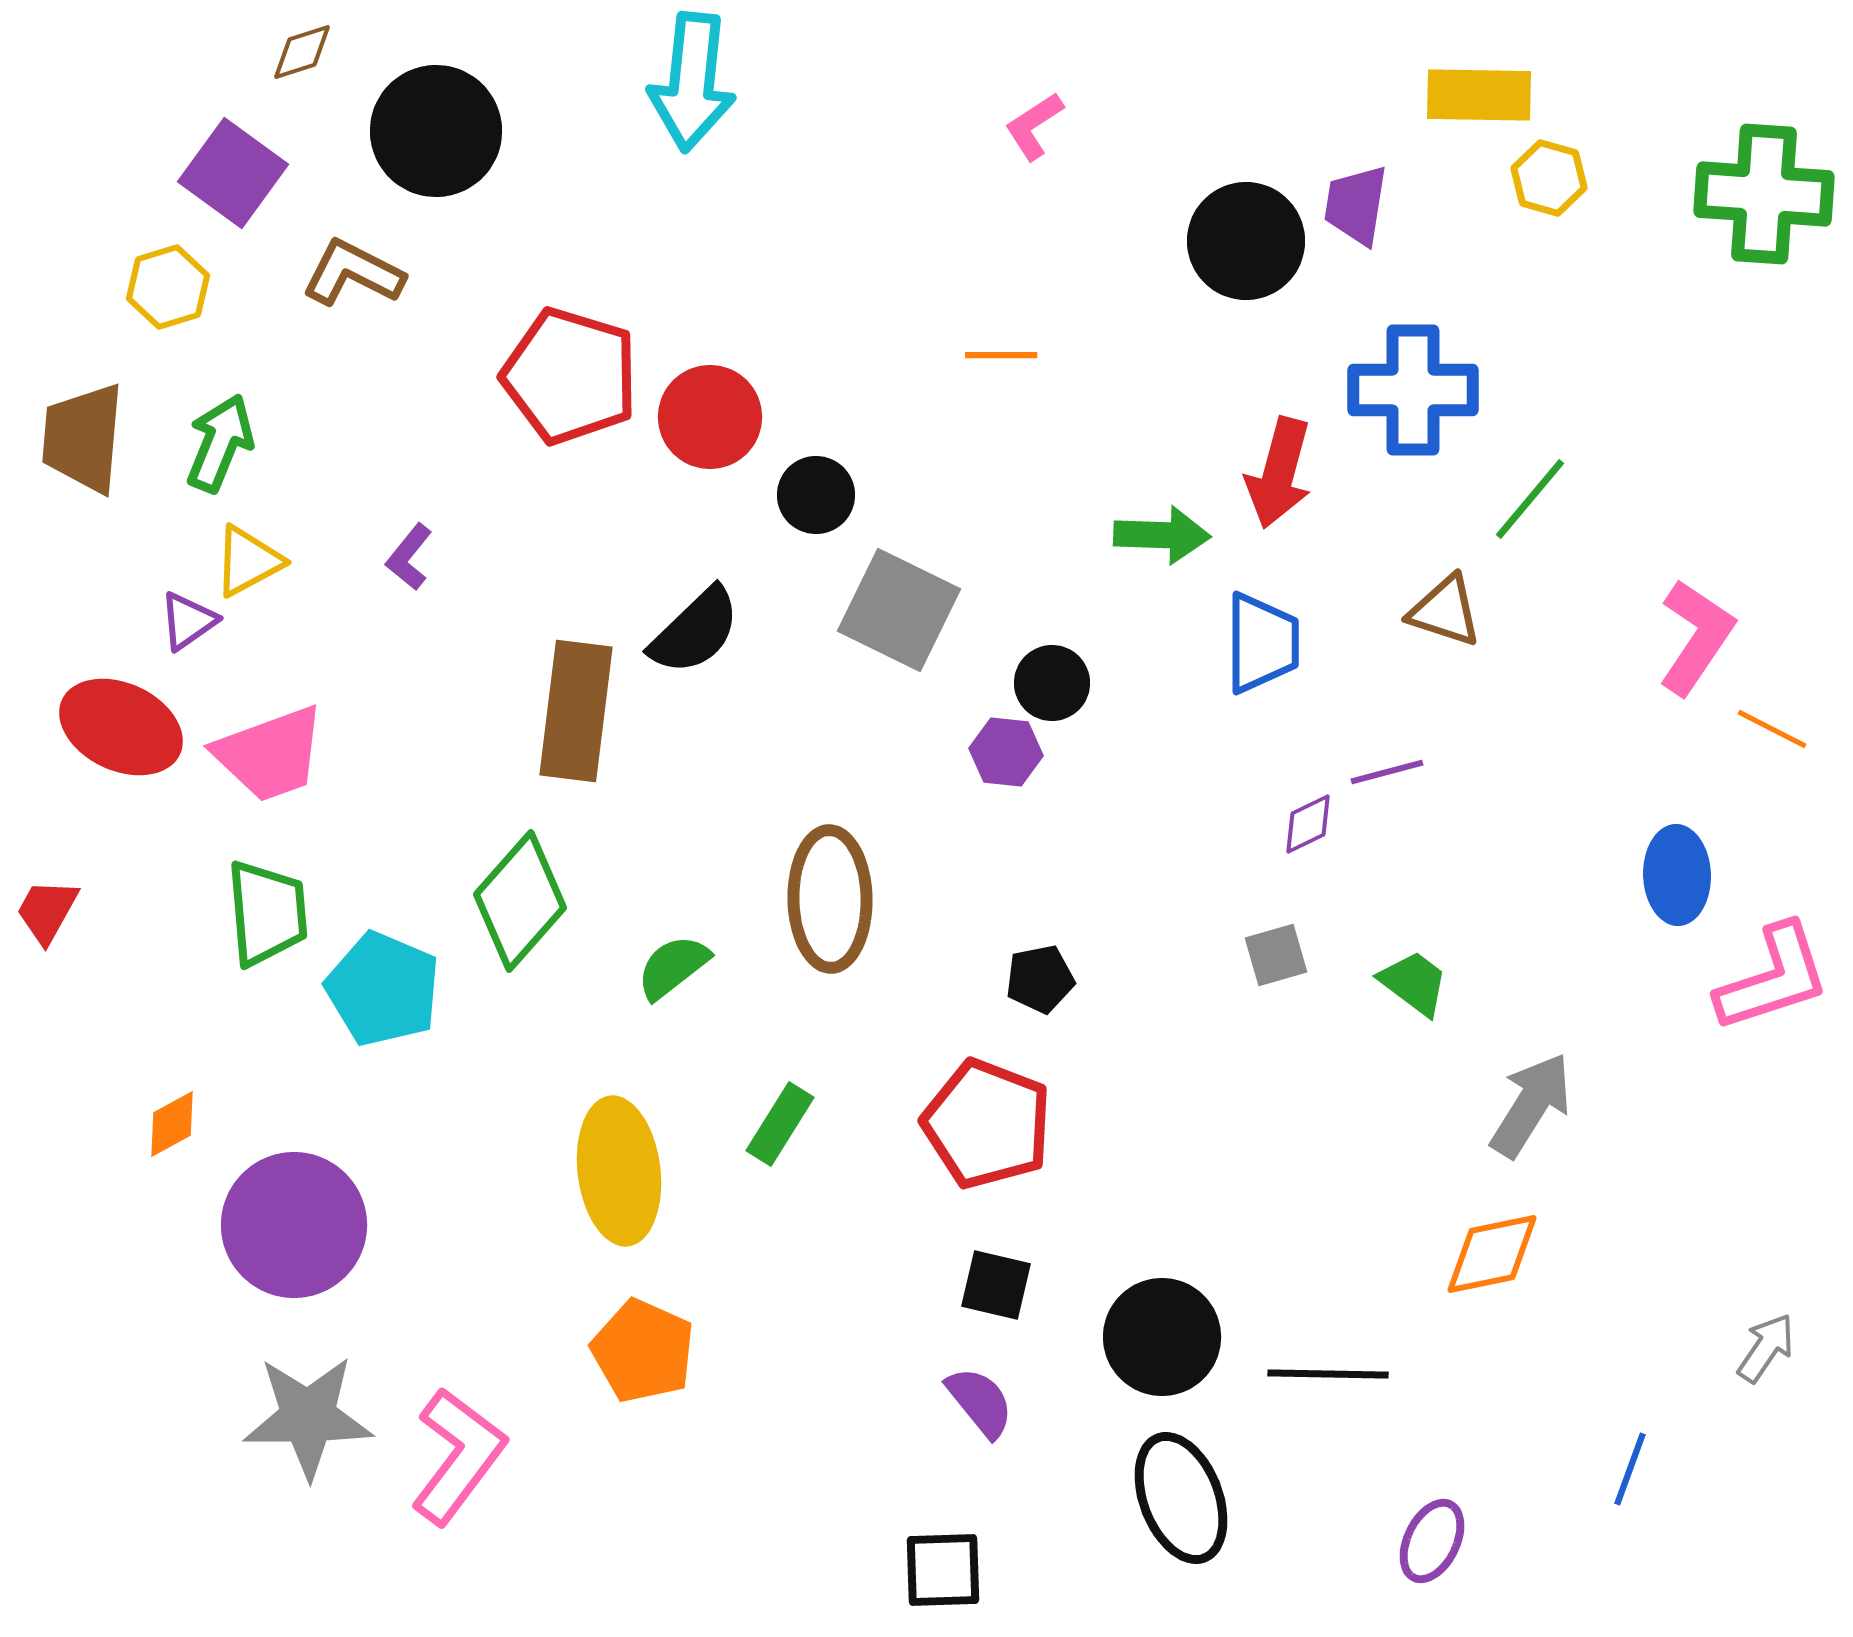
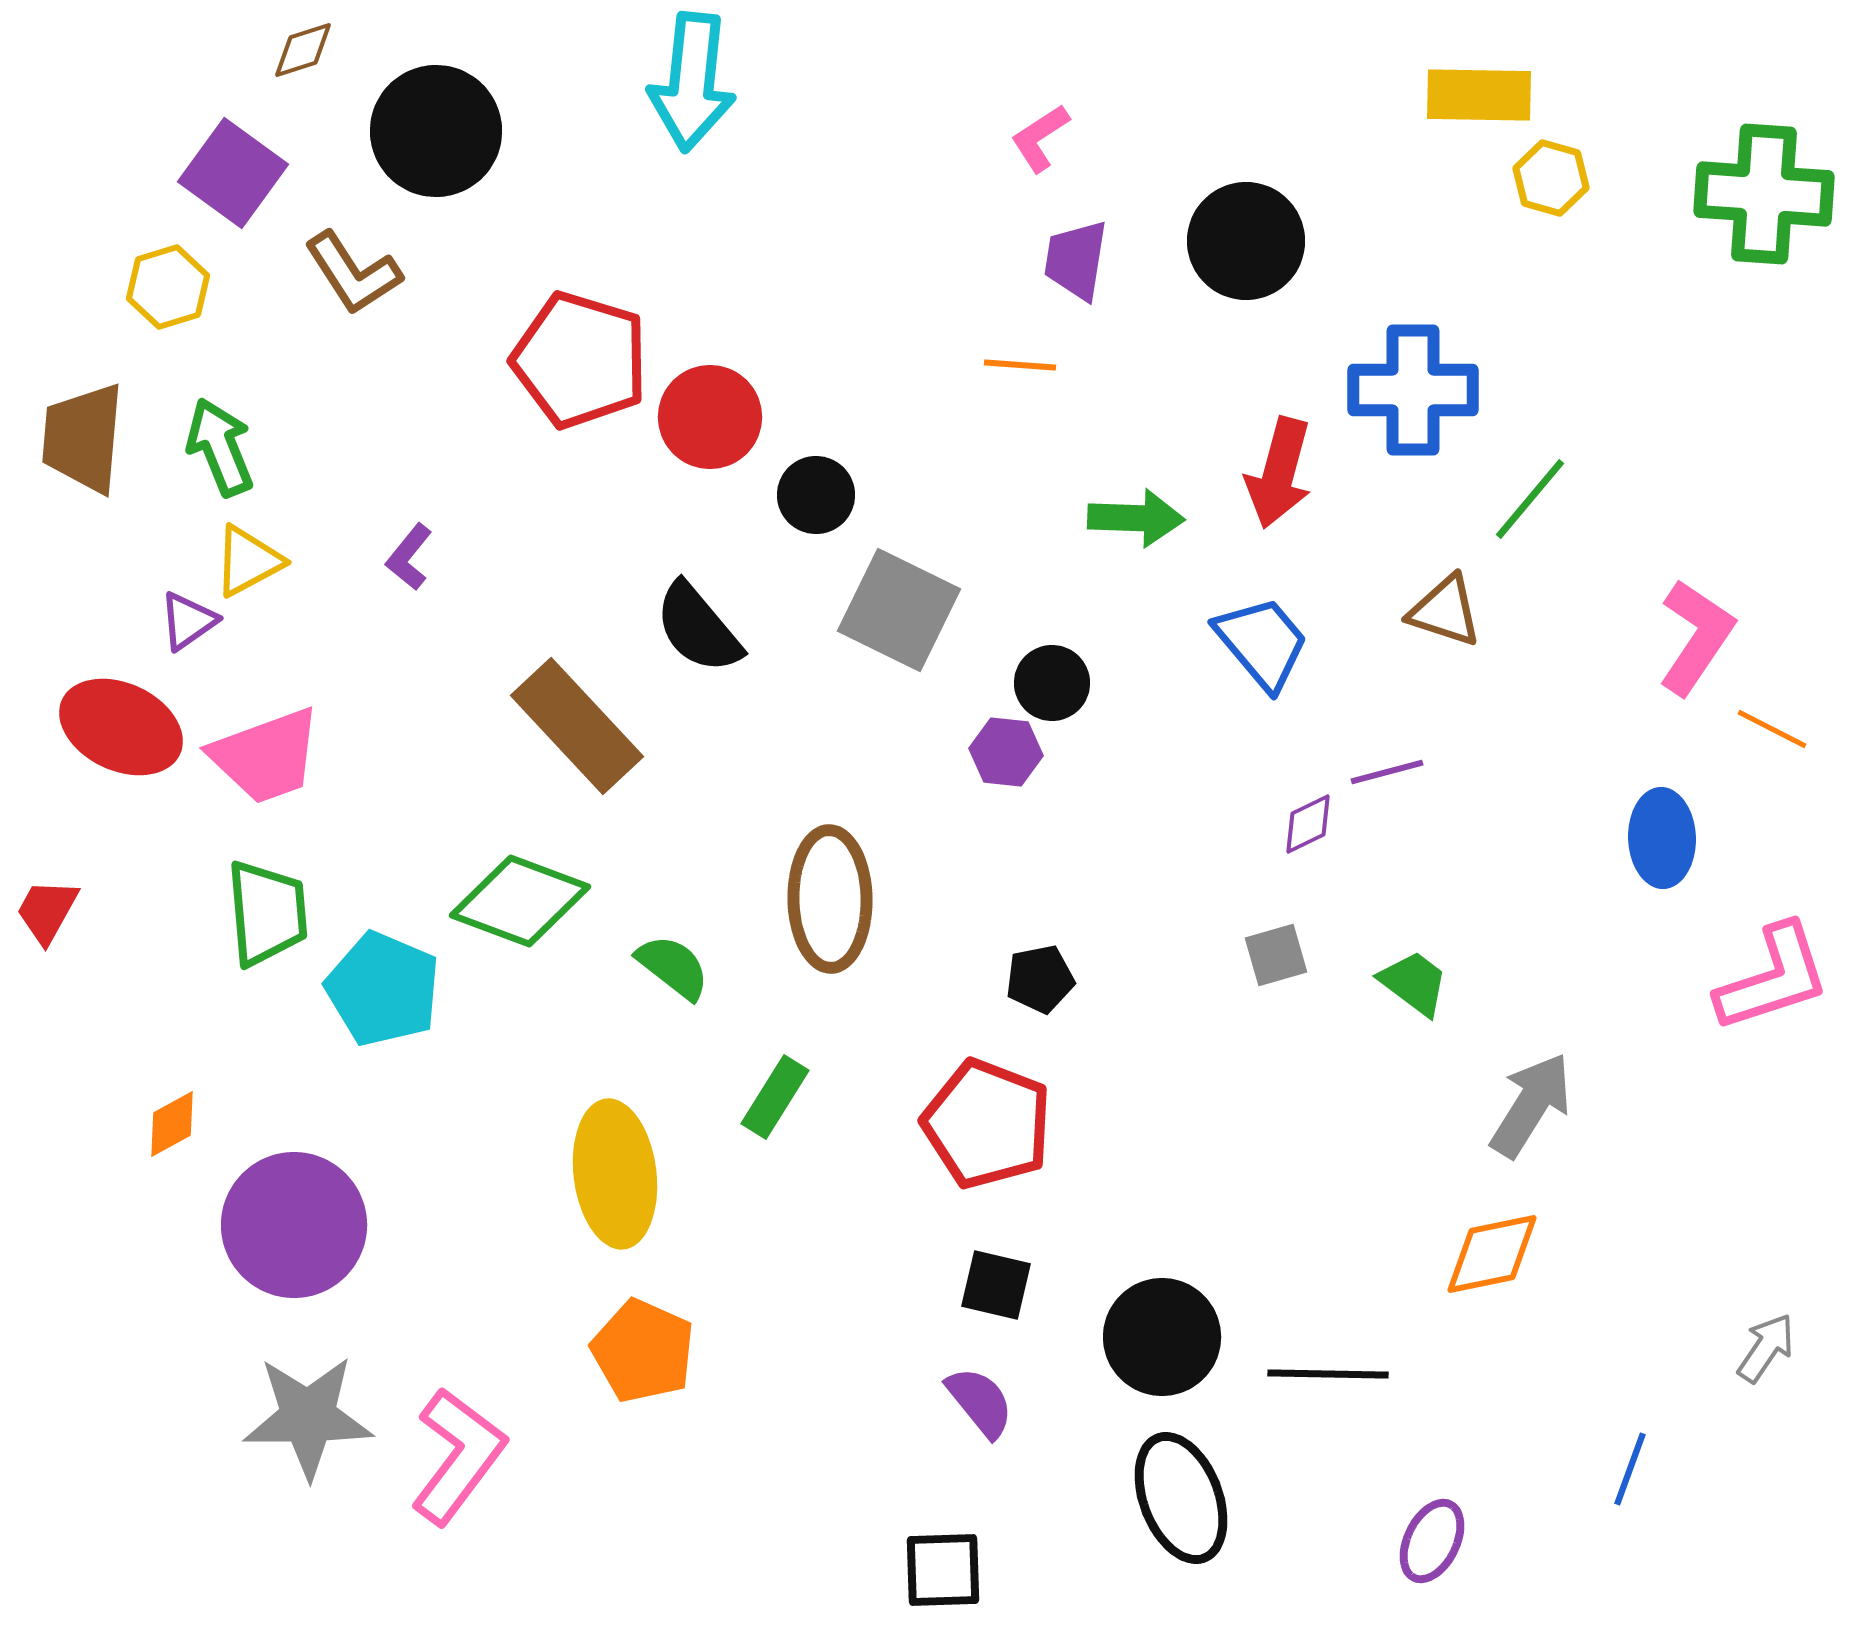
brown diamond at (302, 52): moved 1 px right, 2 px up
pink L-shape at (1034, 126): moved 6 px right, 12 px down
yellow hexagon at (1549, 178): moved 2 px right
purple trapezoid at (1356, 205): moved 280 px left, 55 px down
brown L-shape at (353, 273): rotated 150 degrees counterclockwise
orange line at (1001, 355): moved 19 px right, 10 px down; rotated 4 degrees clockwise
red pentagon at (570, 376): moved 10 px right, 16 px up
green arrow at (220, 443): moved 4 px down; rotated 44 degrees counterclockwise
green arrow at (1162, 535): moved 26 px left, 17 px up
black semicircle at (695, 631): moved 3 px right, 3 px up; rotated 94 degrees clockwise
blue trapezoid at (1262, 643): rotated 40 degrees counterclockwise
brown rectangle at (576, 711): moved 1 px right, 15 px down; rotated 50 degrees counterclockwise
pink trapezoid at (270, 754): moved 4 px left, 2 px down
blue ellipse at (1677, 875): moved 15 px left, 37 px up
green diamond at (520, 901): rotated 69 degrees clockwise
green semicircle at (673, 967): rotated 76 degrees clockwise
green rectangle at (780, 1124): moved 5 px left, 27 px up
yellow ellipse at (619, 1171): moved 4 px left, 3 px down
